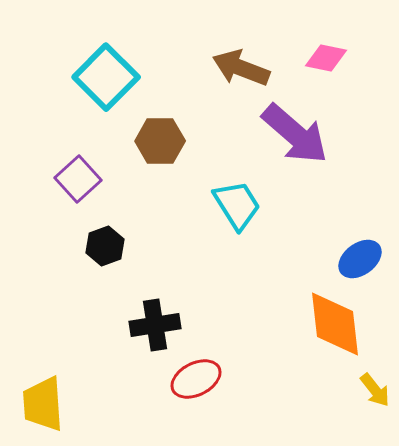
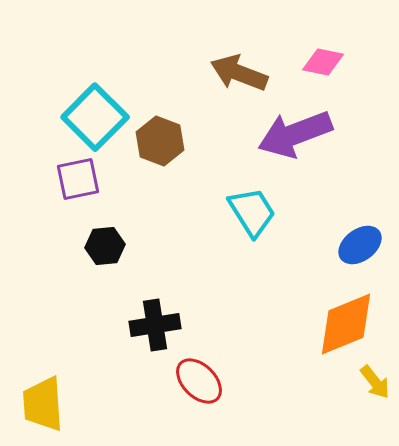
pink diamond: moved 3 px left, 4 px down
brown arrow: moved 2 px left, 5 px down
cyan square: moved 11 px left, 40 px down
purple arrow: rotated 118 degrees clockwise
brown hexagon: rotated 21 degrees clockwise
purple square: rotated 30 degrees clockwise
cyan trapezoid: moved 15 px right, 7 px down
black hexagon: rotated 15 degrees clockwise
blue ellipse: moved 14 px up
orange diamond: moved 11 px right; rotated 74 degrees clockwise
red ellipse: moved 3 px right, 2 px down; rotated 72 degrees clockwise
yellow arrow: moved 8 px up
